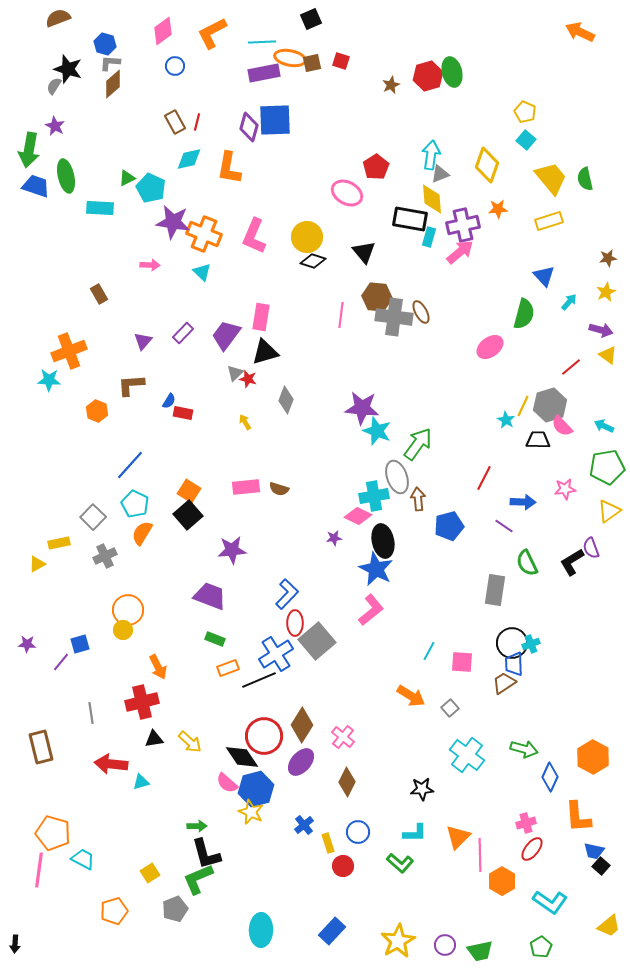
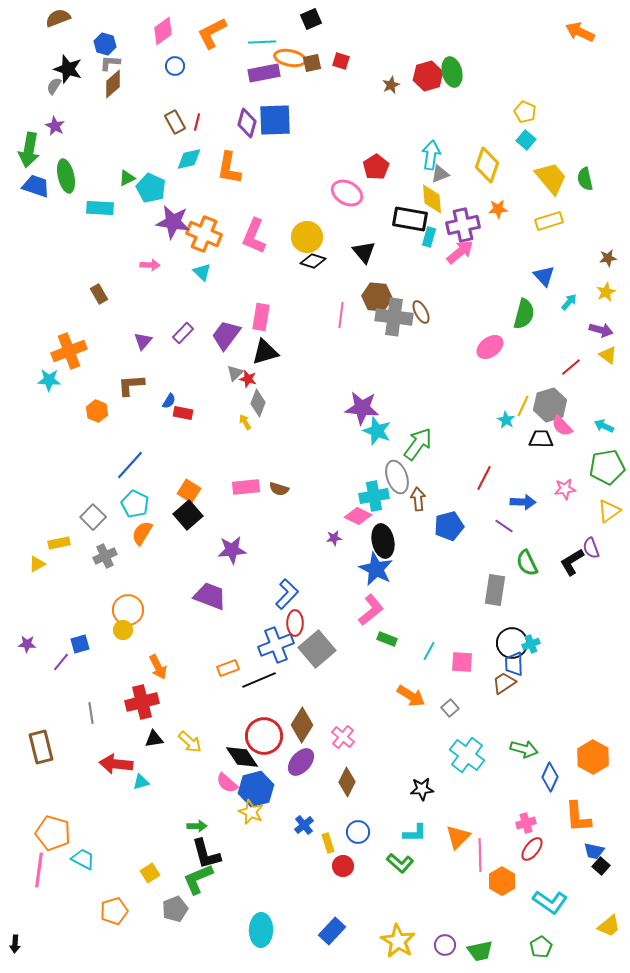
purple diamond at (249, 127): moved 2 px left, 4 px up
gray diamond at (286, 400): moved 28 px left, 3 px down
black trapezoid at (538, 440): moved 3 px right, 1 px up
green rectangle at (215, 639): moved 172 px right
gray square at (317, 641): moved 8 px down
blue cross at (276, 654): moved 9 px up; rotated 12 degrees clockwise
red arrow at (111, 764): moved 5 px right
yellow star at (398, 941): rotated 12 degrees counterclockwise
